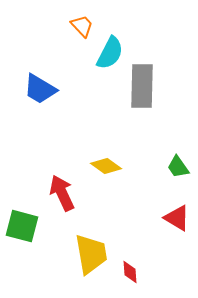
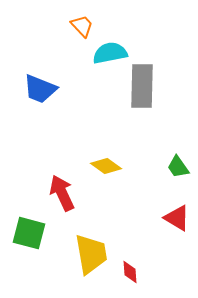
cyan semicircle: rotated 128 degrees counterclockwise
blue trapezoid: rotated 9 degrees counterclockwise
green square: moved 7 px right, 7 px down
